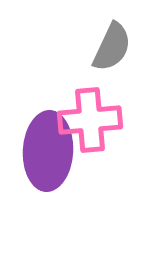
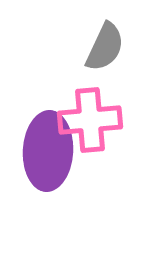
gray semicircle: moved 7 px left
